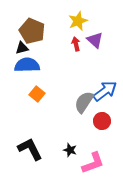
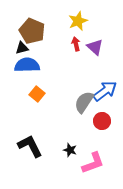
purple triangle: moved 7 px down
black L-shape: moved 3 px up
